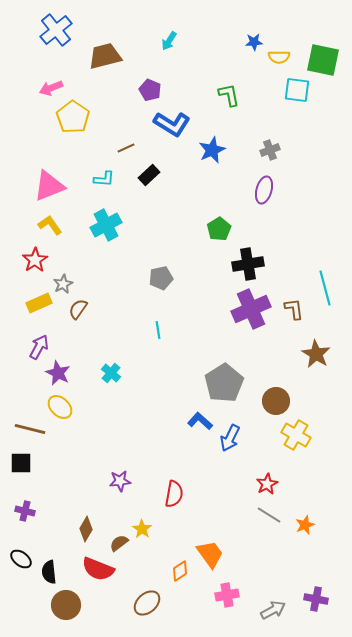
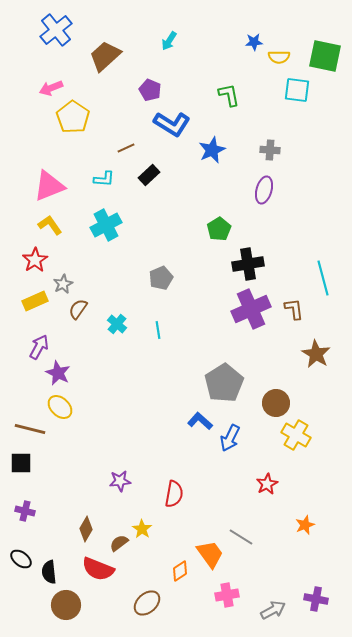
brown trapezoid at (105, 56): rotated 28 degrees counterclockwise
green square at (323, 60): moved 2 px right, 4 px up
gray cross at (270, 150): rotated 24 degrees clockwise
gray pentagon at (161, 278): rotated 10 degrees counterclockwise
cyan line at (325, 288): moved 2 px left, 10 px up
yellow rectangle at (39, 303): moved 4 px left, 2 px up
cyan cross at (111, 373): moved 6 px right, 49 px up
brown circle at (276, 401): moved 2 px down
gray line at (269, 515): moved 28 px left, 22 px down
